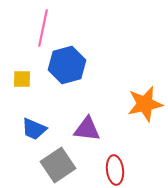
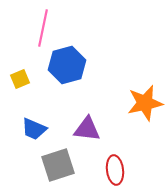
yellow square: moved 2 px left; rotated 24 degrees counterclockwise
orange star: moved 1 px up
gray square: rotated 16 degrees clockwise
